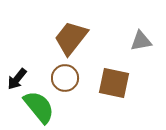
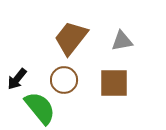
gray triangle: moved 19 px left
brown circle: moved 1 px left, 2 px down
brown square: rotated 12 degrees counterclockwise
green semicircle: moved 1 px right, 1 px down
